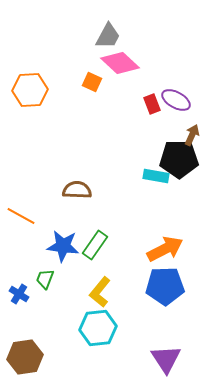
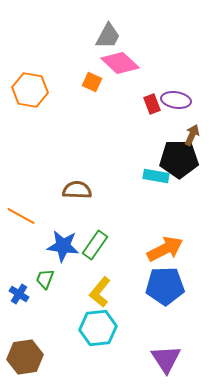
orange hexagon: rotated 12 degrees clockwise
purple ellipse: rotated 20 degrees counterclockwise
